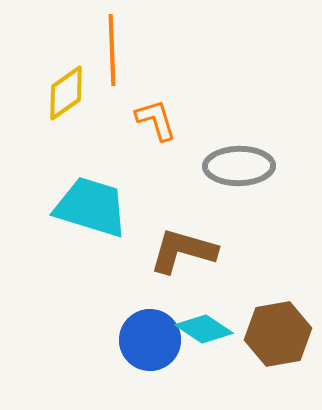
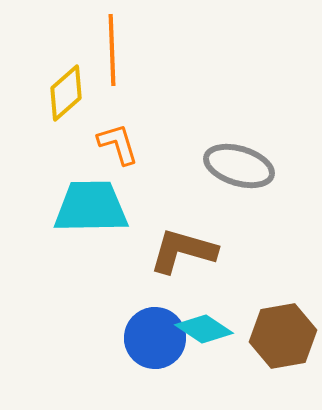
yellow diamond: rotated 6 degrees counterclockwise
orange L-shape: moved 38 px left, 24 px down
gray ellipse: rotated 18 degrees clockwise
cyan trapezoid: rotated 18 degrees counterclockwise
brown hexagon: moved 5 px right, 2 px down
blue circle: moved 5 px right, 2 px up
